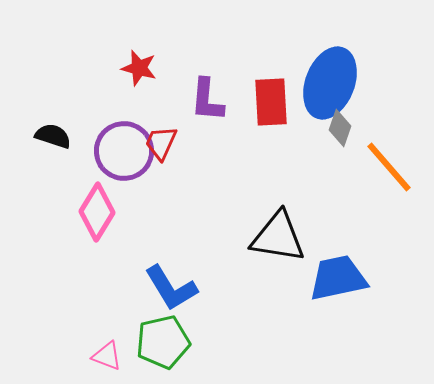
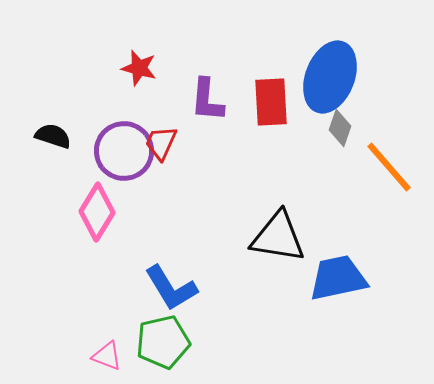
blue ellipse: moved 6 px up
